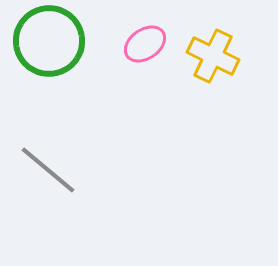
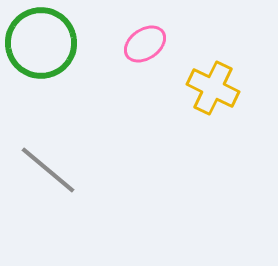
green circle: moved 8 px left, 2 px down
yellow cross: moved 32 px down
